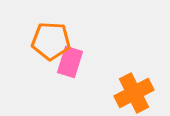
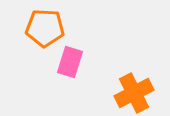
orange pentagon: moved 6 px left, 13 px up
